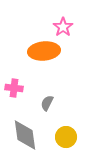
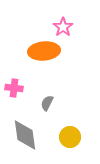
yellow circle: moved 4 px right
